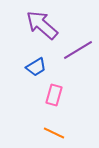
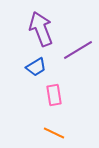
purple arrow: moved 1 px left, 4 px down; rotated 28 degrees clockwise
pink rectangle: rotated 25 degrees counterclockwise
